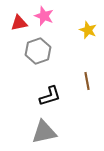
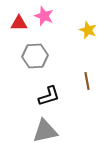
red triangle: rotated 12 degrees clockwise
gray hexagon: moved 3 px left, 5 px down; rotated 15 degrees clockwise
black L-shape: moved 1 px left
gray triangle: moved 1 px right, 1 px up
